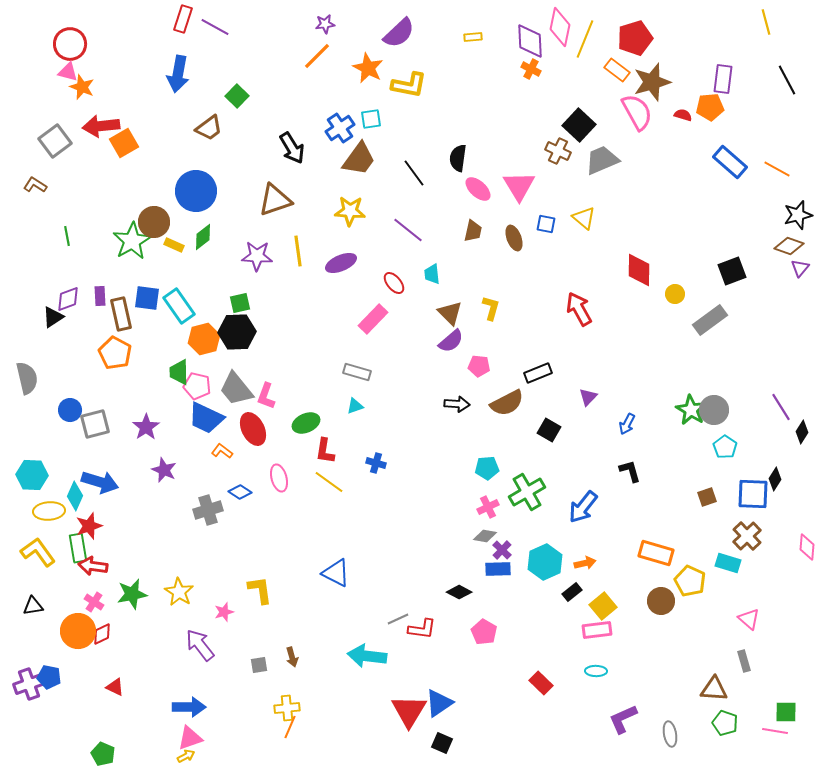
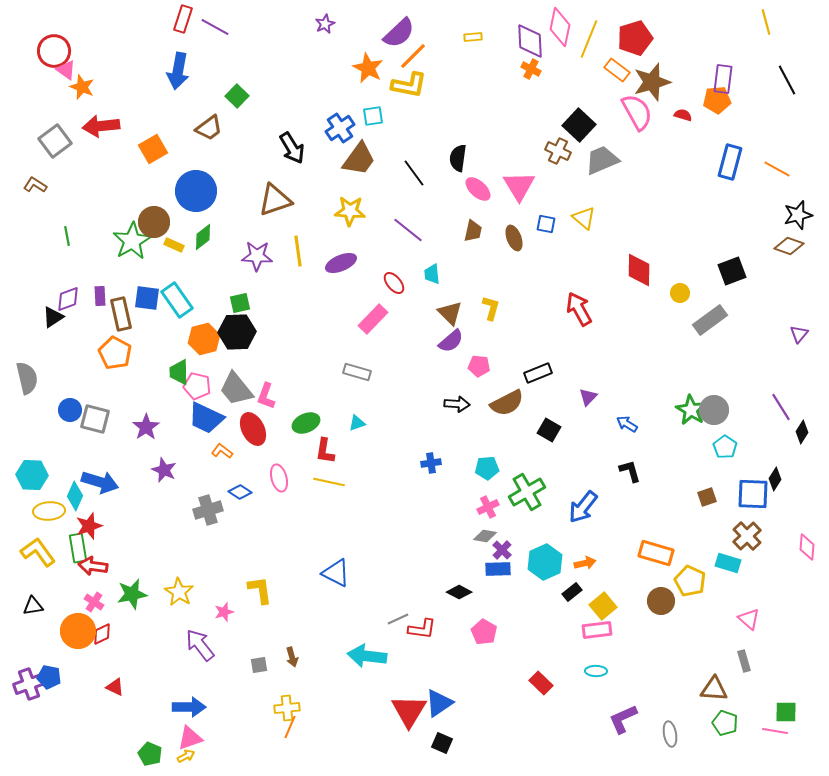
purple star at (325, 24): rotated 18 degrees counterclockwise
yellow line at (585, 39): moved 4 px right
red circle at (70, 44): moved 16 px left, 7 px down
orange line at (317, 56): moved 96 px right
pink triangle at (68, 72): moved 2 px left, 2 px up; rotated 20 degrees clockwise
blue arrow at (178, 74): moved 3 px up
orange pentagon at (710, 107): moved 7 px right, 7 px up
cyan square at (371, 119): moved 2 px right, 3 px up
orange square at (124, 143): moved 29 px right, 6 px down
blue rectangle at (730, 162): rotated 64 degrees clockwise
purple triangle at (800, 268): moved 1 px left, 66 px down
yellow circle at (675, 294): moved 5 px right, 1 px up
cyan rectangle at (179, 306): moved 2 px left, 6 px up
cyan triangle at (355, 406): moved 2 px right, 17 px down
gray square at (95, 424): moved 5 px up; rotated 28 degrees clockwise
blue arrow at (627, 424): rotated 95 degrees clockwise
blue cross at (376, 463): moved 55 px right; rotated 24 degrees counterclockwise
yellow line at (329, 482): rotated 24 degrees counterclockwise
green pentagon at (103, 754): moved 47 px right
